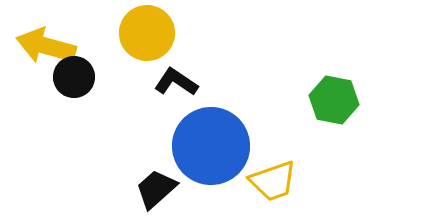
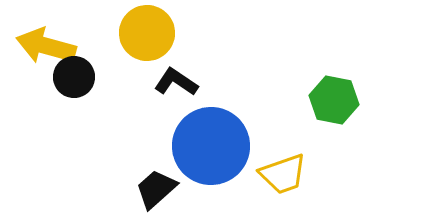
yellow trapezoid: moved 10 px right, 7 px up
